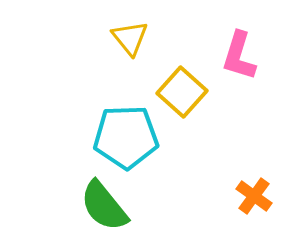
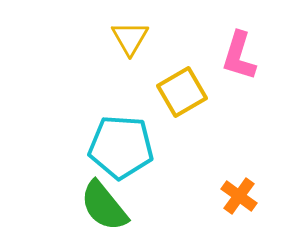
yellow triangle: rotated 9 degrees clockwise
yellow square: rotated 18 degrees clockwise
cyan pentagon: moved 5 px left, 10 px down; rotated 6 degrees clockwise
orange cross: moved 15 px left
